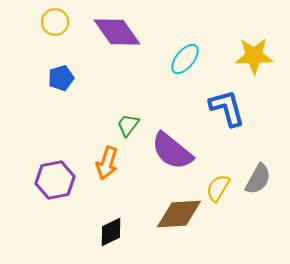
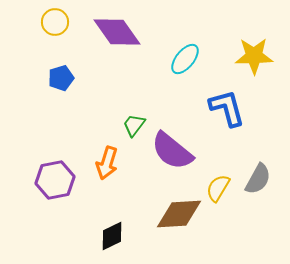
green trapezoid: moved 6 px right
black diamond: moved 1 px right, 4 px down
